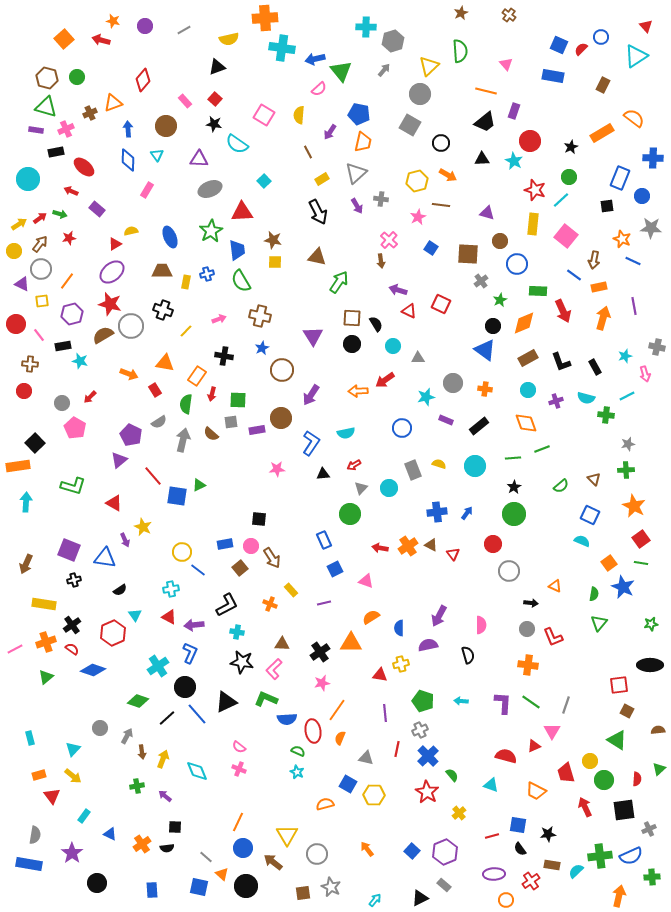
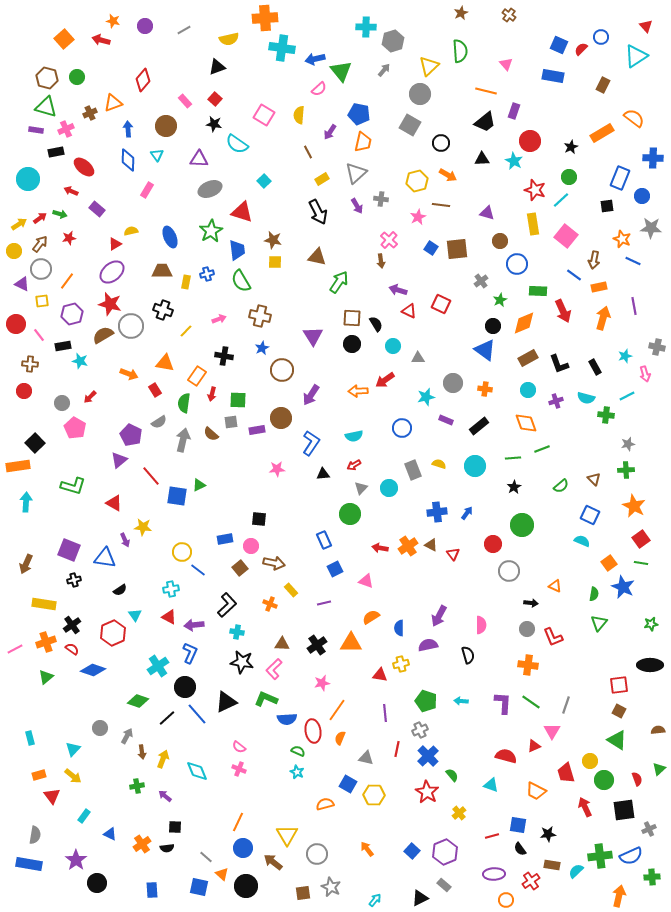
red triangle at (242, 212): rotated 20 degrees clockwise
yellow rectangle at (533, 224): rotated 15 degrees counterclockwise
brown square at (468, 254): moved 11 px left, 5 px up; rotated 10 degrees counterclockwise
black L-shape at (561, 362): moved 2 px left, 2 px down
green semicircle at (186, 404): moved 2 px left, 1 px up
cyan semicircle at (346, 433): moved 8 px right, 3 px down
red line at (153, 476): moved 2 px left
green circle at (514, 514): moved 8 px right, 11 px down
yellow star at (143, 527): rotated 18 degrees counterclockwise
blue rectangle at (225, 544): moved 5 px up
brown arrow at (272, 558): moved 2 px right, 5 px down; rotated 45 degrees counterclockwise
black L-shape at (227, 605): rotated 15 degrees counterclockwise
black cross at (320, 652): moved 3 px left, 7 px up
green pentagon at (423, 701): moved 3 px right
brown square at (627, 711): moved 8 px left
red semicircle at (637, 779): rotated 24 degrees counterclockwise
purple star at (72, 853): moved 4 px right, 7 px down
